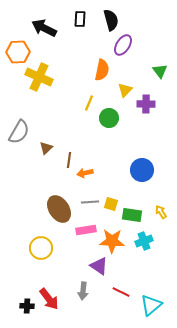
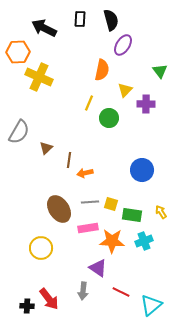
pink rectangle: moved 2 px right, 2 px up
purple triangle: moved 1 px left, 2 px down
